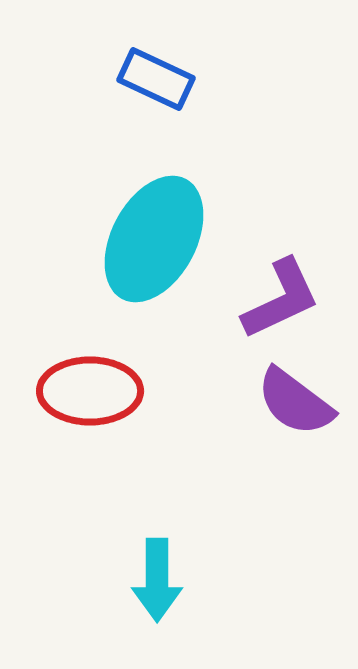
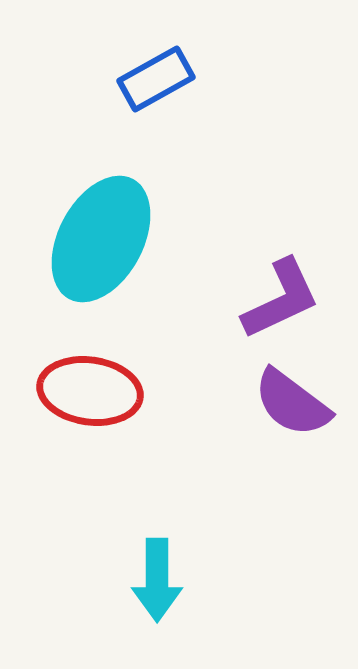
blue rectangle: rotated 54 degrees counterclockwise
cyan ellipse: moved 53 px left
red ellipse: rotated 8 degrees clockwise
purple semicircle: moved 3 px left, 1 px down
